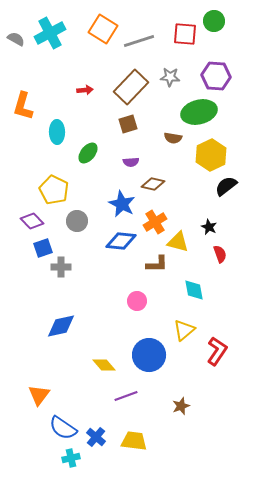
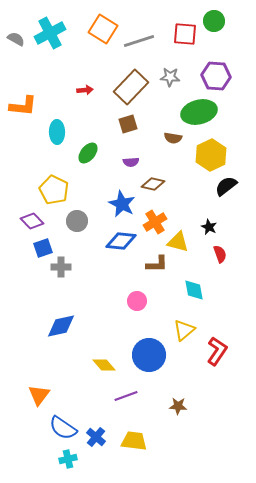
orange L-shape at (23, 106): rotated 100 degrees counterclockwise
brown star at (181, 406): moved 3 px left; rotated 24 degrees clockwise
cyan cross at (71, 458): moved 3 px left, 1 px down
